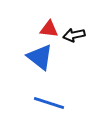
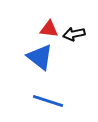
black arrow: moved 1 px up
blue line: moved 1 px left, 2 px up
